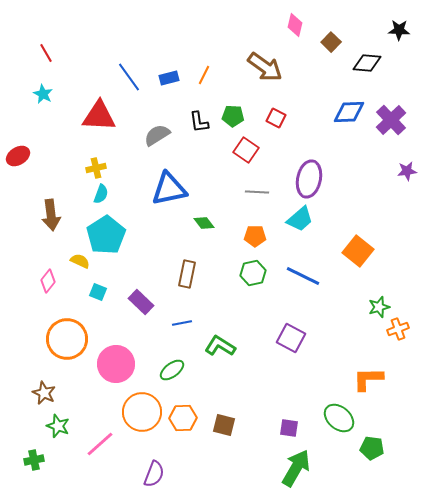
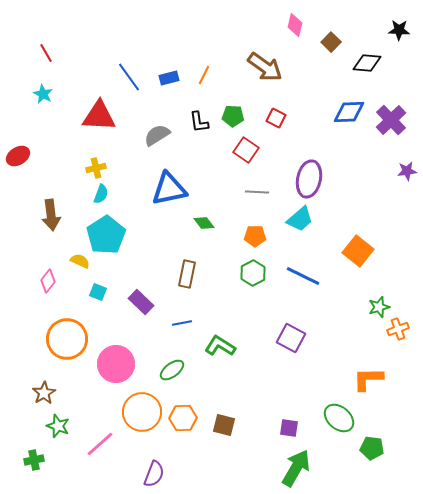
green hexagon at (253, 273): rotated 15 degrees counterclockwise
brown star at (44, 393): rotated 15 degrees clockwise
